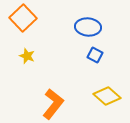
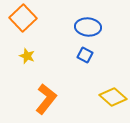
blue square: moved 10 px left
yellow diamond: moved 6 px right, 1 px down
orange L-shape: moved 7 px left, 5 px up
